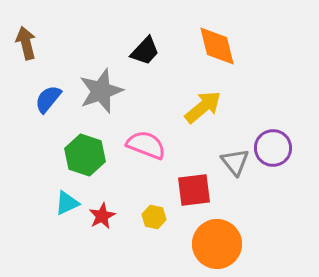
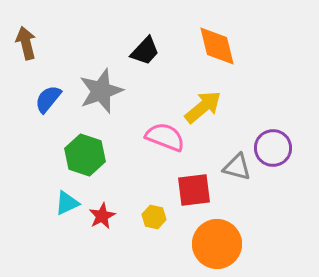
pink semicircle: moved 19 px right, 8 px up
gray triangle: moved 2 px right, 5 px down; rotated 36 degrees counterclockwise
